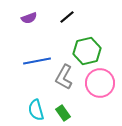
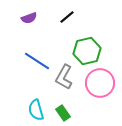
blue line: rotated 44 degrees clockwise
